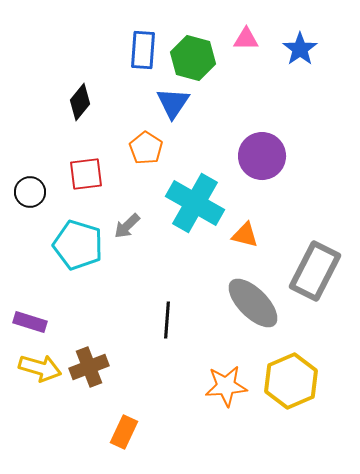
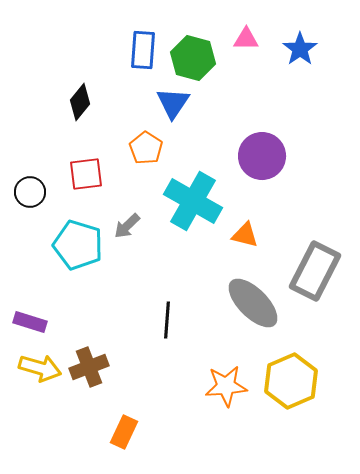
cyan cross: moved 2 px left, 2 px up
